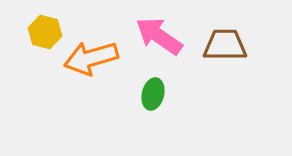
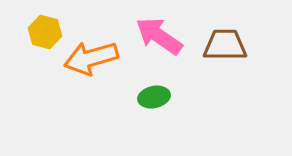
green ellipse: moved 1 px right, 3 px down; rotated 64 degrees clockwise
